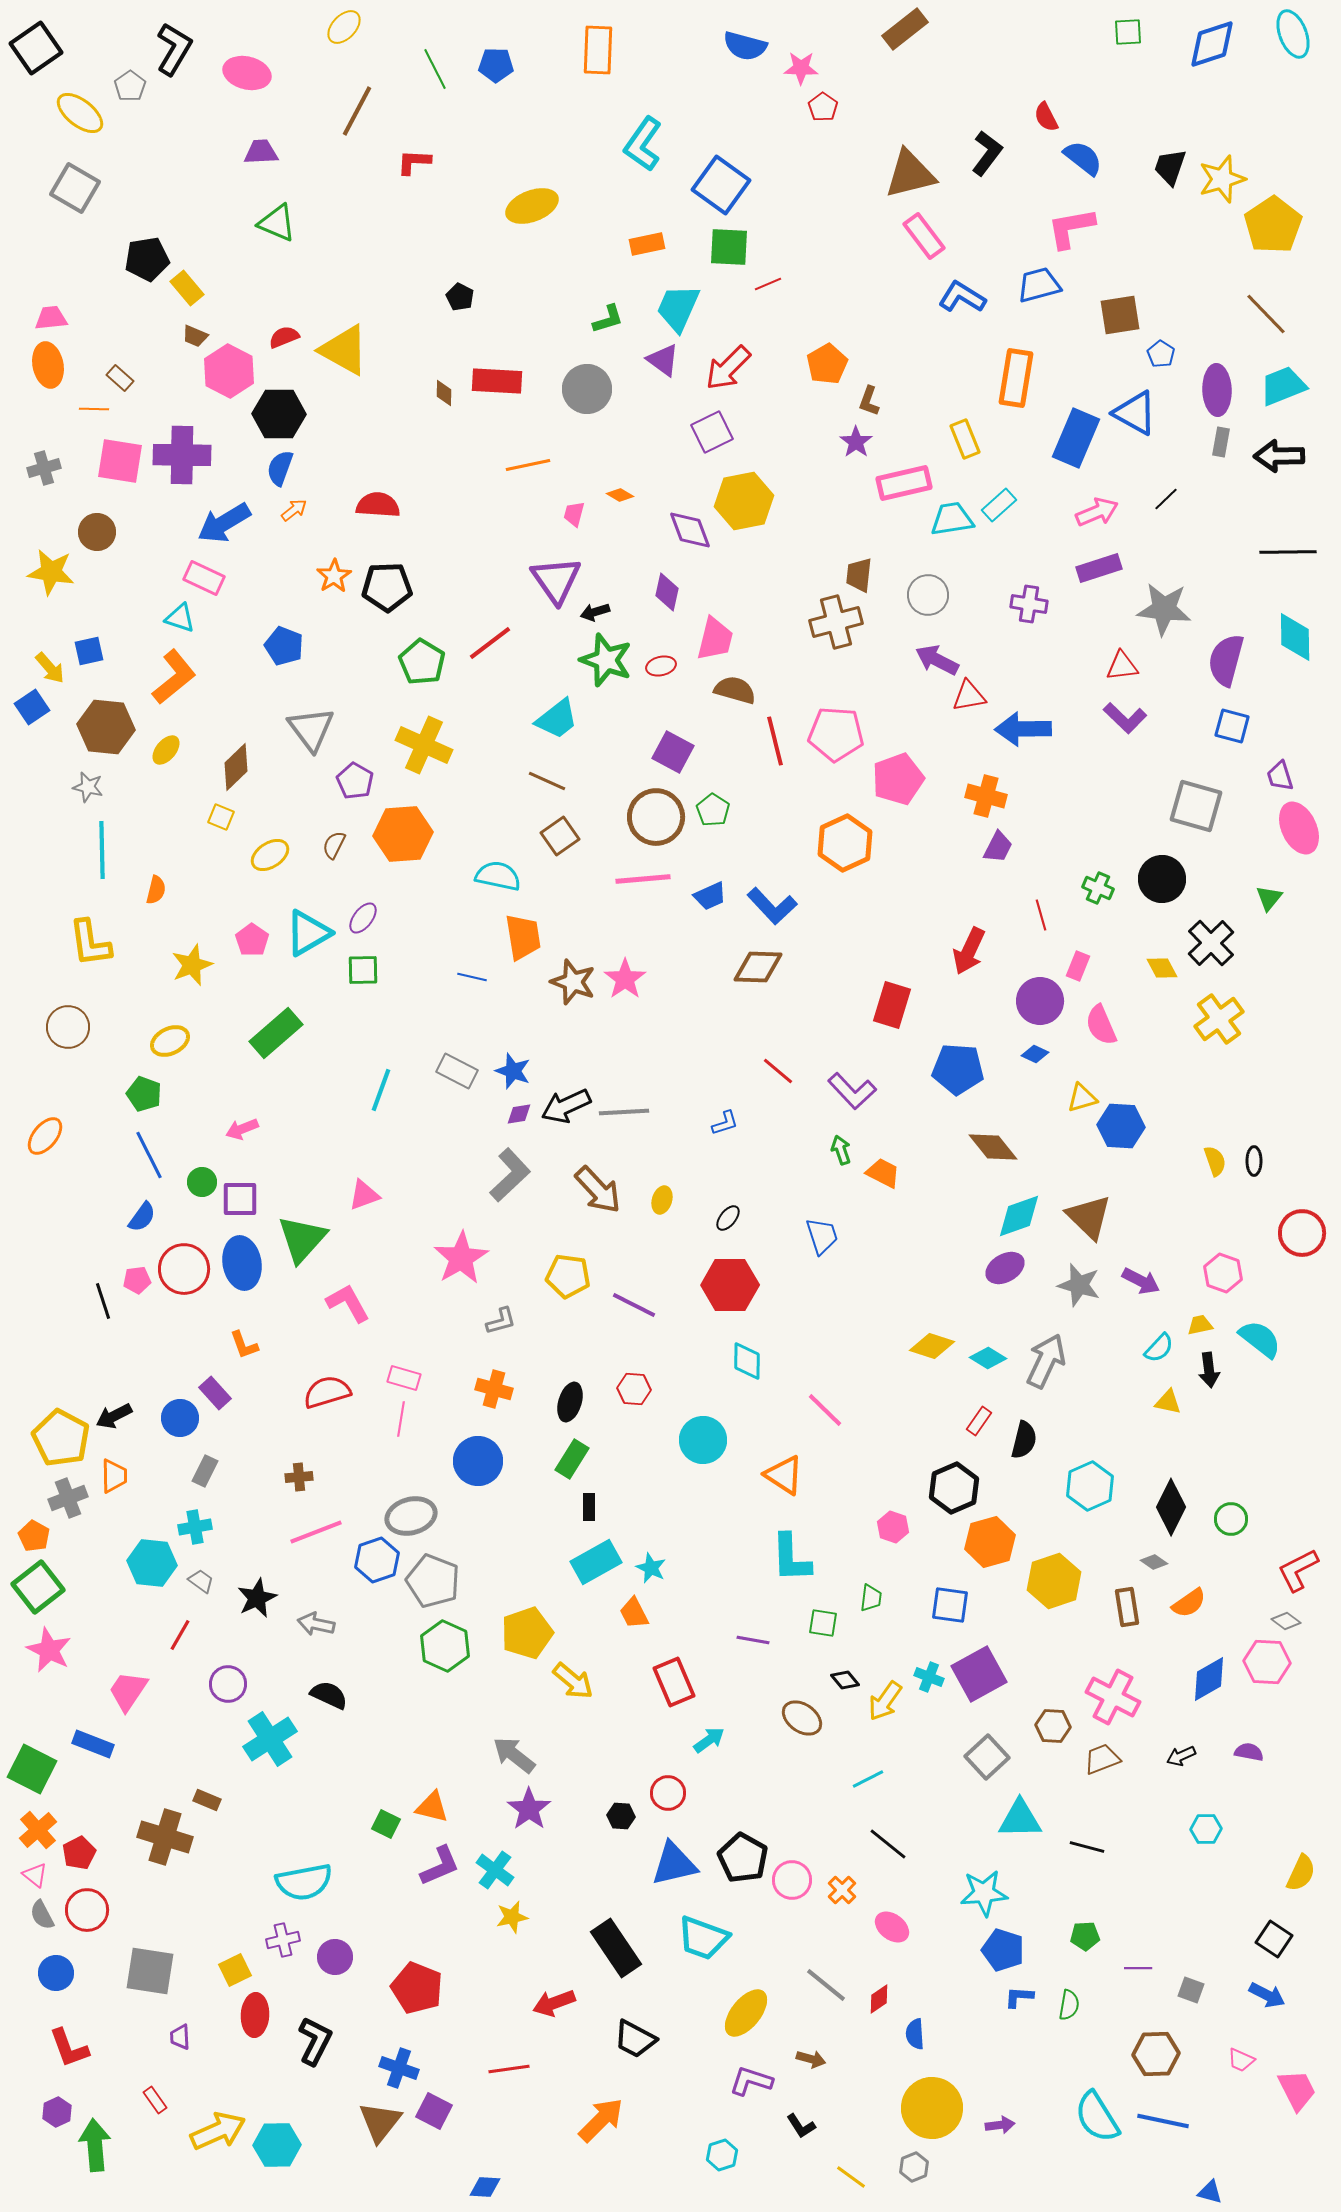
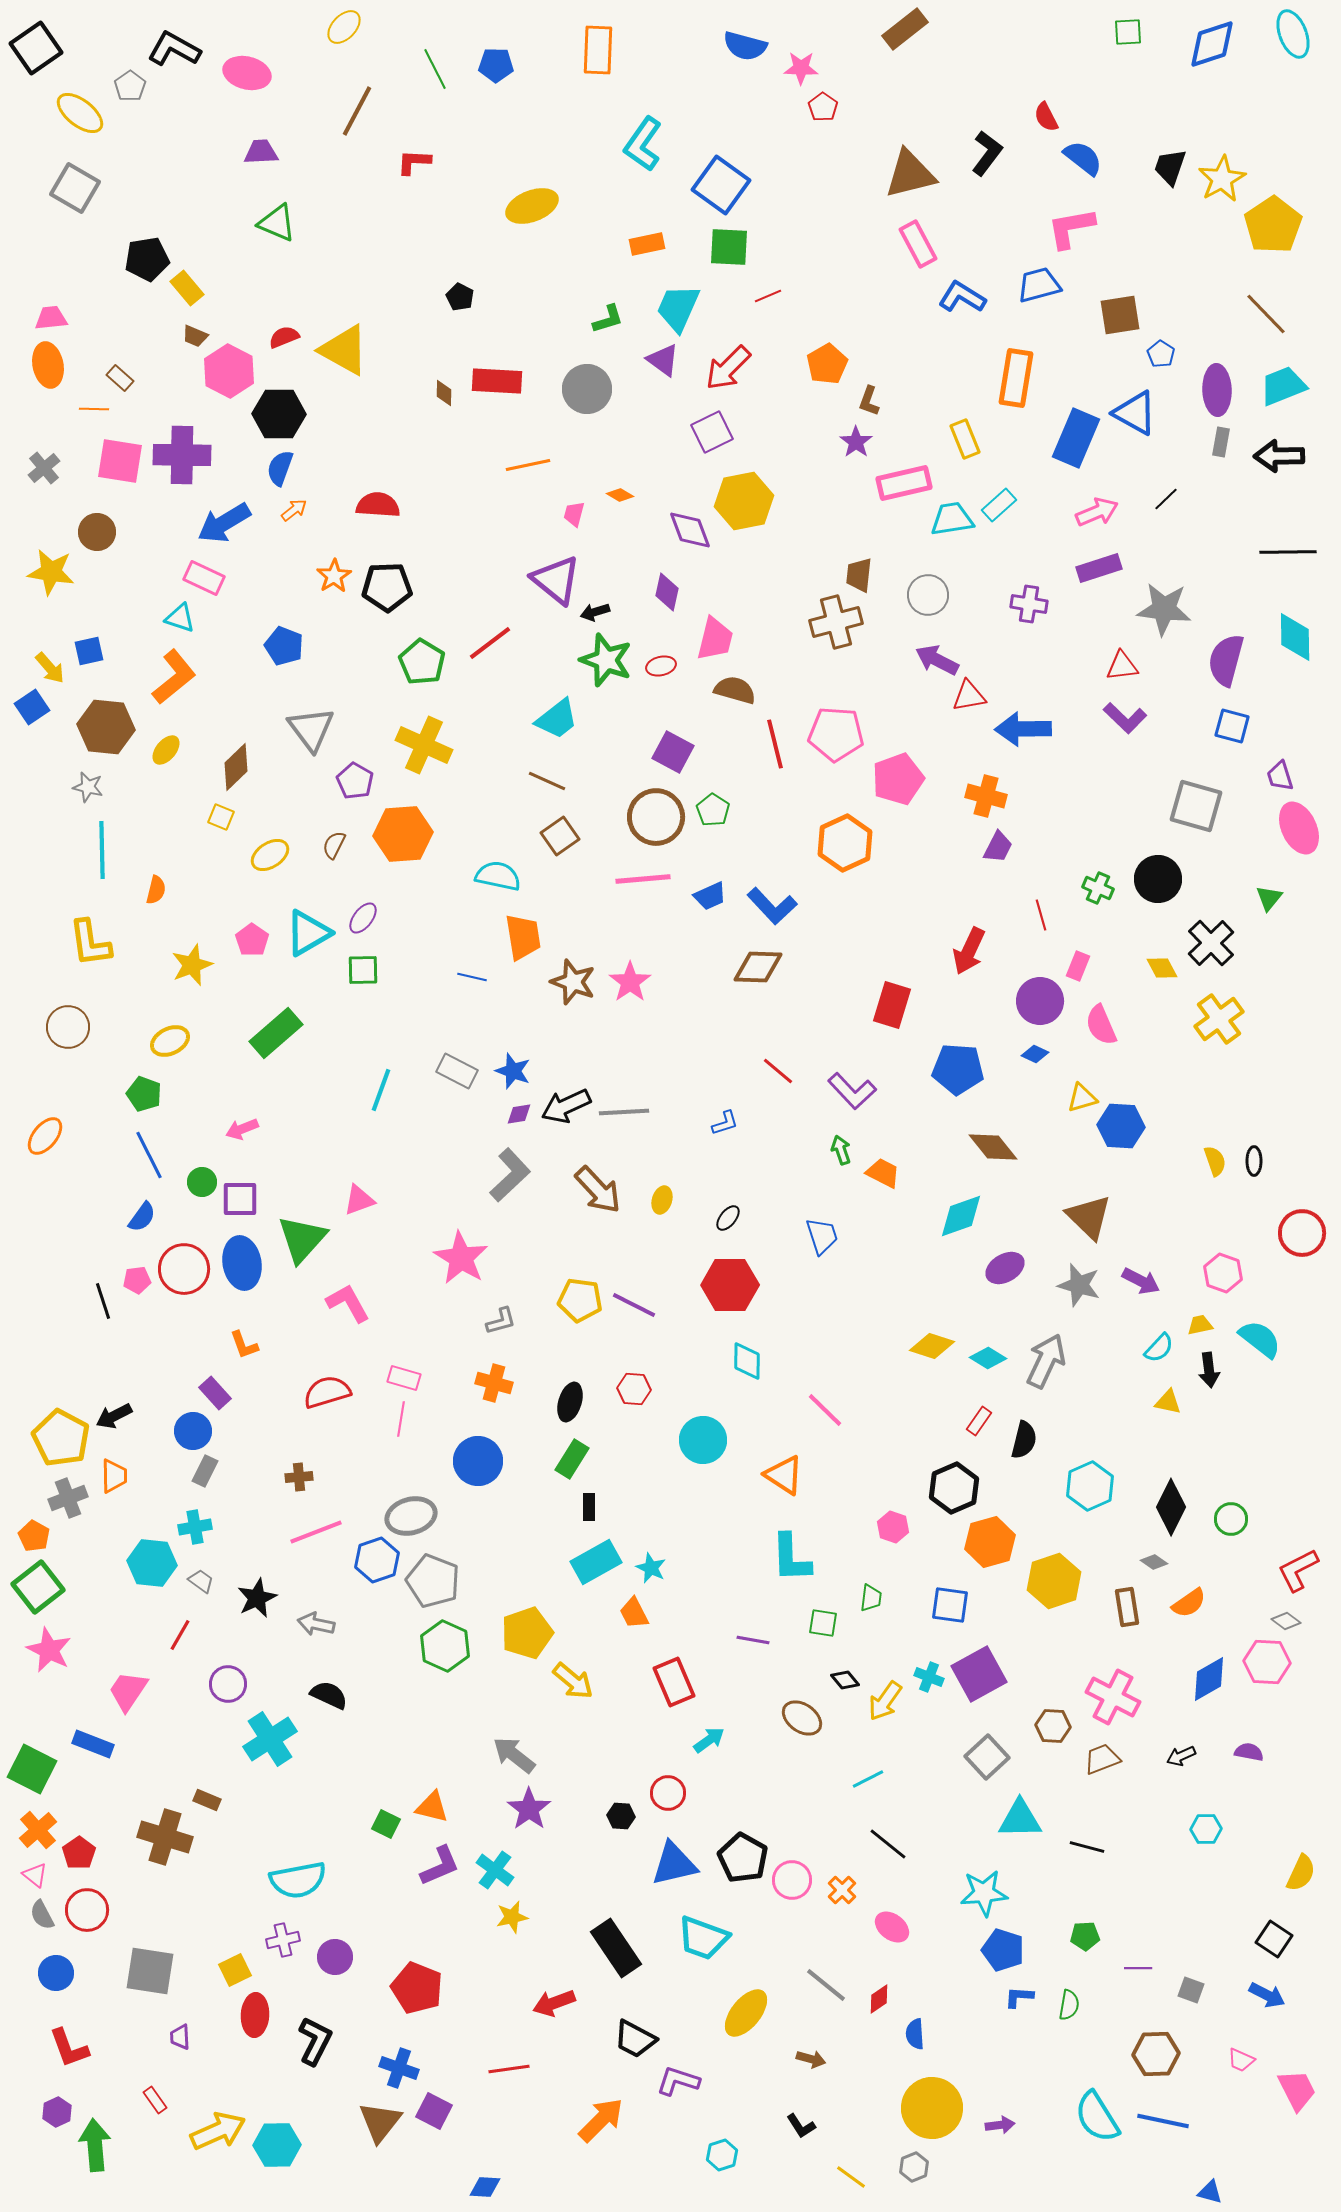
black L-shape at (174, 49): rotated 92 degrees counterclockwise
yellow star at (1222, 179): rotated 12 degrees counterclockwise
pink rectangle at (924, 236): moved 6 px left, 8 px down; rotated 9 degrees clockwise
red line at (768, 284): moved 12 px down
gray cross at (44, 468): rotated 24 degrees counterclockwise
purple triangle at (556, 580): rotated 16 degrees counterclockwise
red line at (775, 741): moved 3 px down
black circle at (1162, 879): moved 4 px left
pink star at (625, 979): moved 5 px right, 3 px down
pink triangle at (364, 1195): moved 5 px left, 5 px down
cyan diamond at (1019, 1216): moved 58 px left
pink star at (461, 1258): rotated 10 degrees counterclockwise
yellow pentagon at (568, 1276): moved 12 px right, 24 px down
orange cross at (494, 1389): moved 6 px up
blue circle at (180, 1418): moved 13 px right, 13 px down
red pentagon at (79, 1853): rotated 8 degrees counterclockwise
cyan semicircle at (304, 1882): moved 6 px left, 2 px up
purple L-shape at (751, 2081): moved 73 px left
